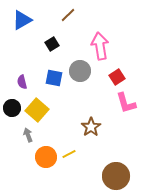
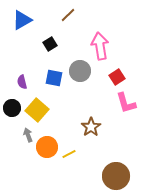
black square: moved 2 px left
orange circle: moved 1 px right, 10 px up
